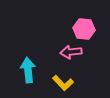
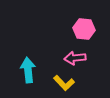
pink arrow: moved 4 px right, 6 px down
yellow L-shape: moved 1 px right
